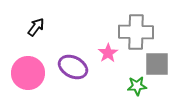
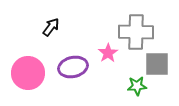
black arrow: moved 15 px right
purple ellipse: rotated 40 degrees counterclockwise
